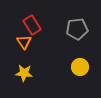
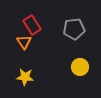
gray pentagon: moved 3 px left
yellow star: moved 1 px right, 4 px down
